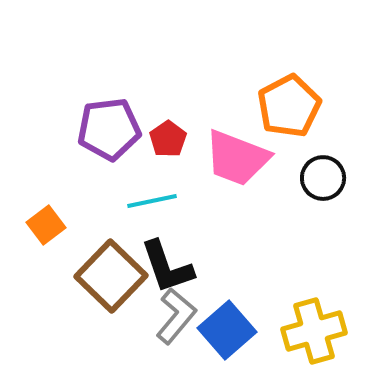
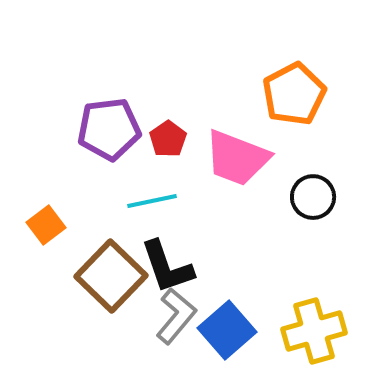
orange pentagon: moved 5 px right, 12 px up
black circle: moved 10 px left, 19 px down
